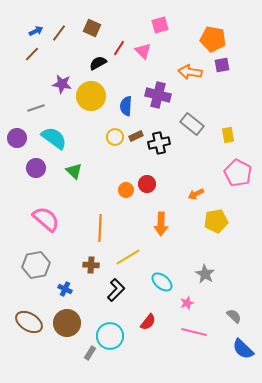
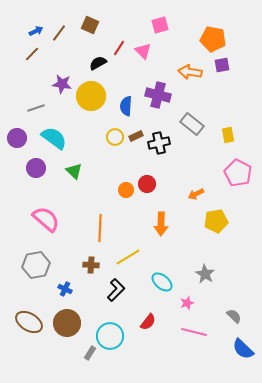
brown square at (92, 28): moved 2 px left, 3 px up
